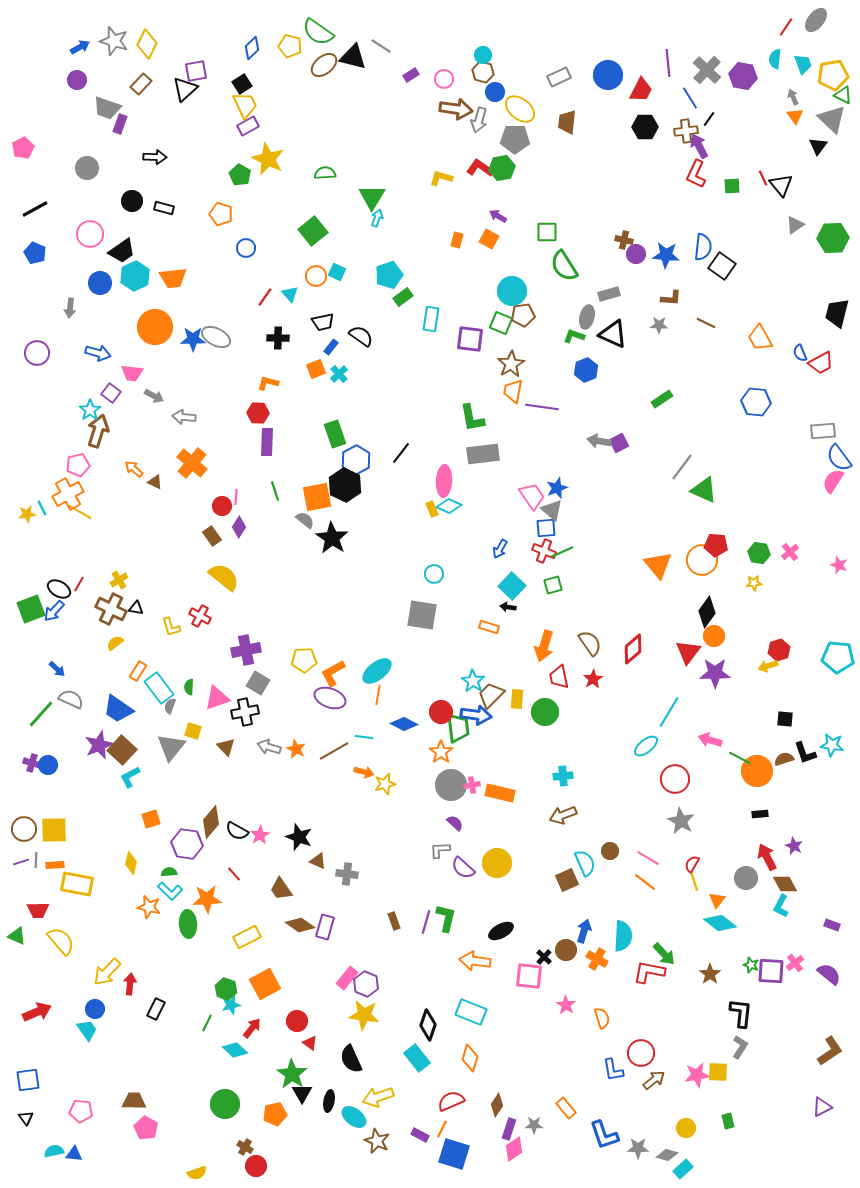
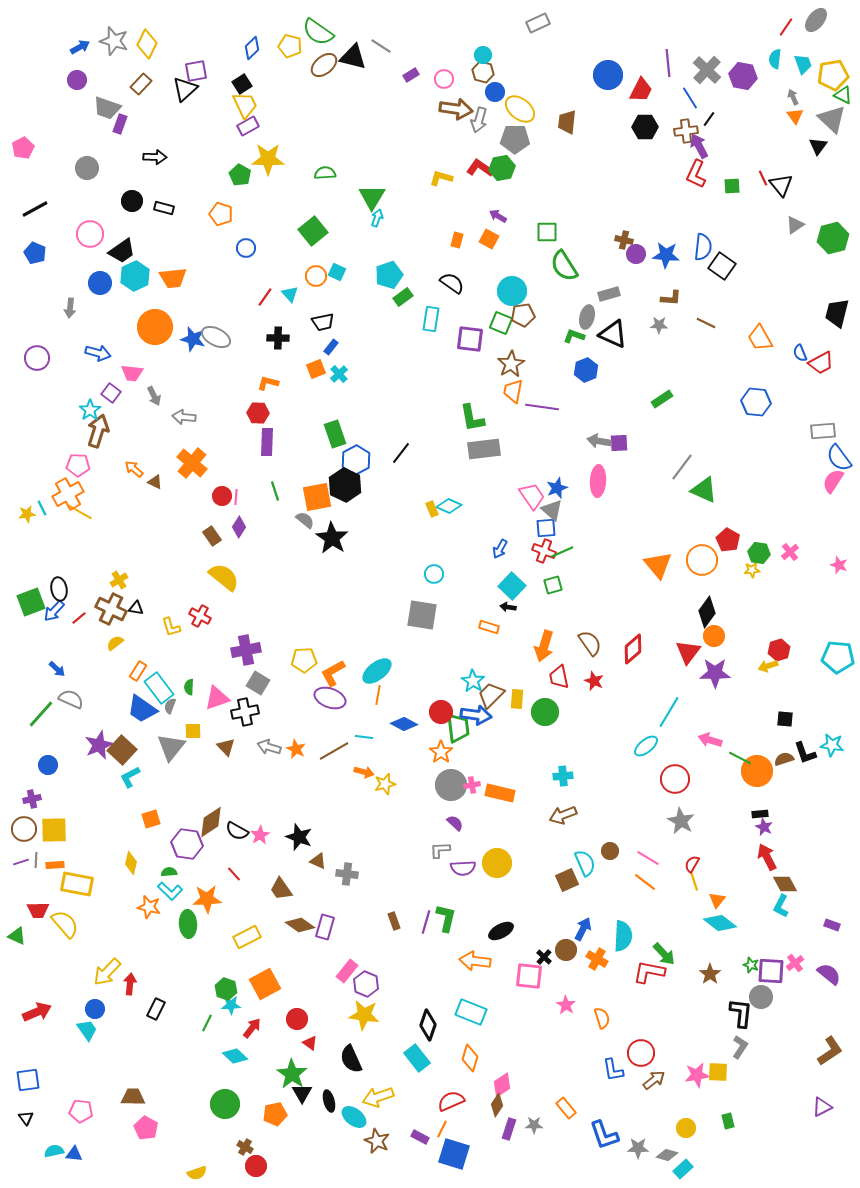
gray rectangle at (559, 77): moved 21 px left, 54 px up
yellow star at (268, 159): rotated 24 degrees counterclockwise
green hexagon at (833, 238): rotated 12 degrees counterclockwise
black semicircle at (361, 336): moved 91 px right, 53 px up
blue star at (193, 339): rotated 15 degrees clockwise
purple circle at (37, 353): moved 5 px down
gray arrow at (154, 396): rotated 36 degrees clockwise
purple square at (619, 443): rotated 24 degrees clockwise
gray rectangle at (483, 454): moved 1 px right, 5 px up
pink pentagon at (78, 465): rotated 15 degrees clockwise
pink ellipse at (444, 481): moved 154 px right
red circle at (222, 506): moved 10 px up
red pentagon at (716, 545): moved 12 px right, 5 px up; rotated 25 degrees clockwise
yellow star at (754, 583): moved 2 px left, 13 px up
red line at (79, 584): moved 34 px down; rotated 21 degrees clockwise
black ellipse at (59, 589): rotated 50 degrees clockwise
green square at (31, 609): moved 7 px up
red star at (593, 679): moved 1 px right, 2 px down; rotated 18 degrees counterclockwise
blue trapezoid at (118, 709): moved 24 px right
yellow square at (193, 731): rotated 18 degrees counterclockwise
purple cross at (32, 763): moved 36 px down; rotated 30 degrees counterclockwise
brown diamond at (211, 822): rotated 16 degrees clockwise
purple star at (794, 846): moved 30 px left, 19 px up
purple semicircle at (463, 868): rotated 45 degrees counterclockwise
gray circle at (746, 878): moved 15 px right, 119 px down
blue arrow at (584, 931): moved 1 px left, 2 px up; rotated 10 degrees clockwise
yellow semicircle at (61, 941): moved 4 px right, 17 px up
pink rectangle at (347, 978): moved 7 px up
cyan star at (231, 1005): rotated 12 degrees clockwise
red circle at (297, 1021): moved 2 px up
cyan diamond at (235, 1050): moved 6 px down
brown trapezoid at (134, 1101): moved 1 px left, 4 px up
black ellipse at (329, 1101): rotated 25 degrees counterclockwise
purple rectangle at (420, 1135): moved 2 px down
pink diamond at (514, 1149): moved 12 px left, 64 px up
